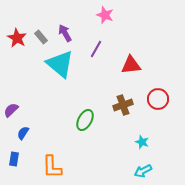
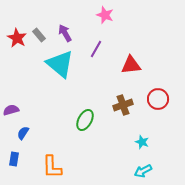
gray rectangle: moved 2 px left, 2 px up
purple semicircle: rotated 28 degrees clockwise
